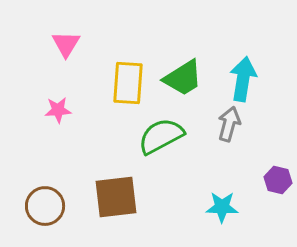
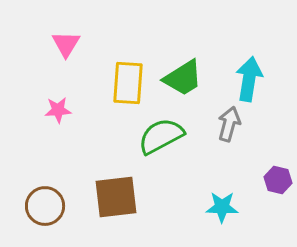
cyan arrow: moved 6 px right
